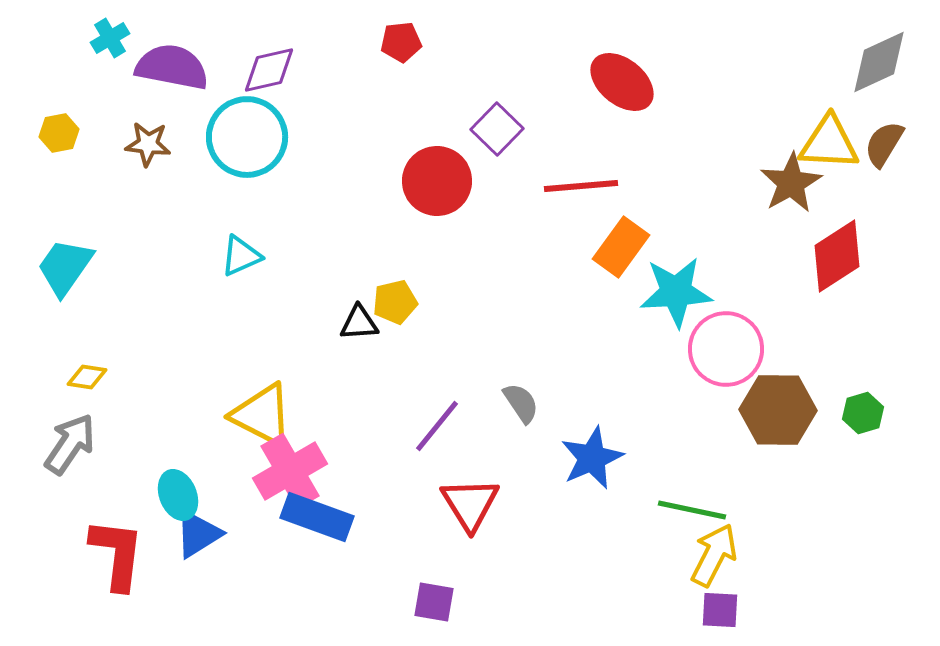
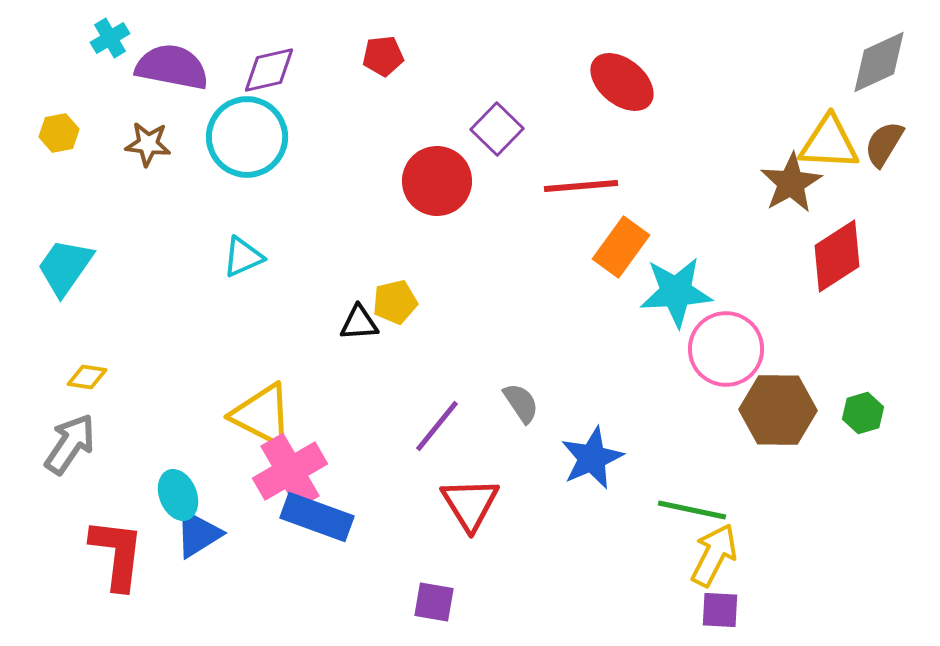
red pentagon at (401, 42): moved 18 px left, 14 px down
cyan triangle at (241, 256): moved 2 px right, 1 px down
